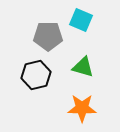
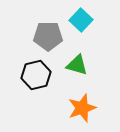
cyan square: rotated 20 degrees clockwise
green triangle: moved 6 px left, 2 px up
orange star: rotated 20 degrees counterclockwise
